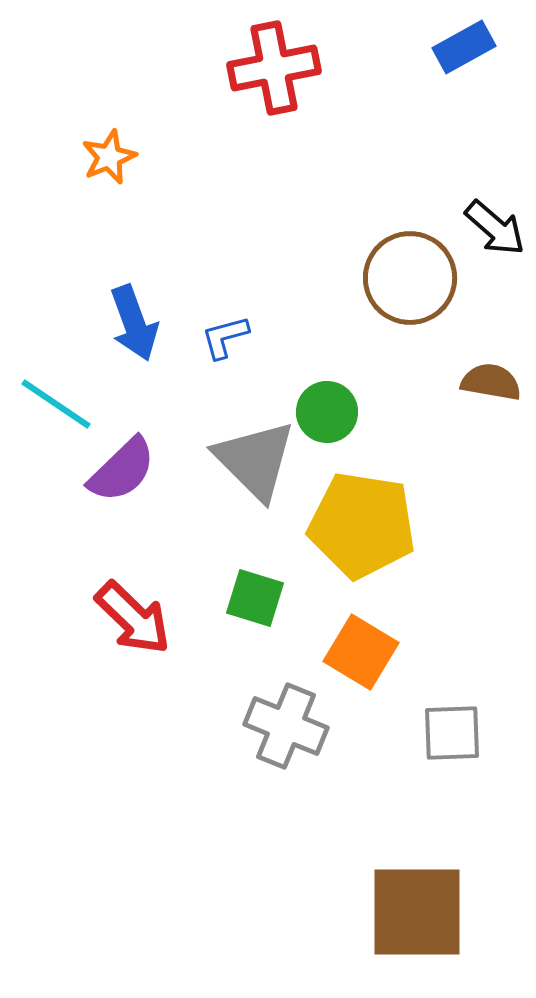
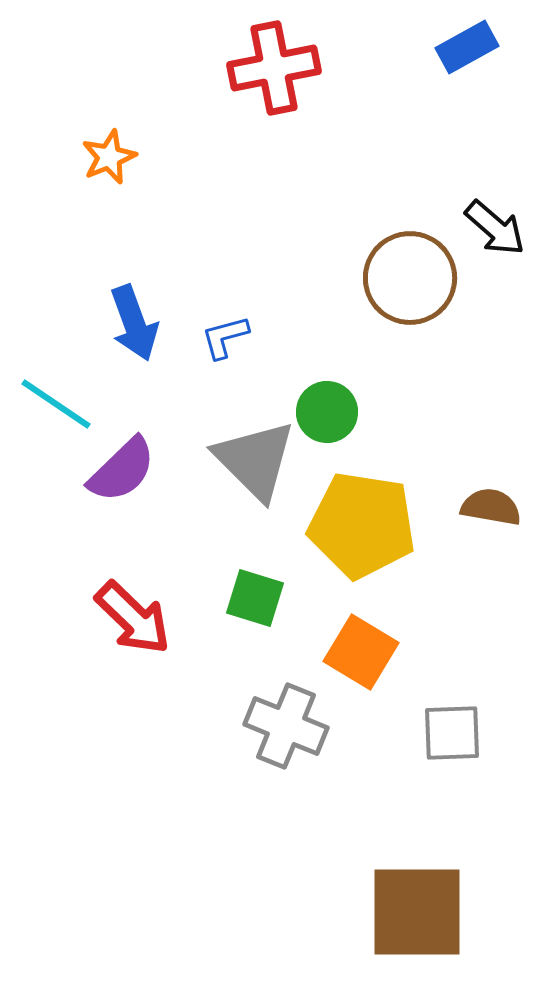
blue rectangle: moved 3 px right
brown semicircle: moved 125 px down
